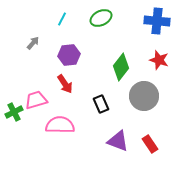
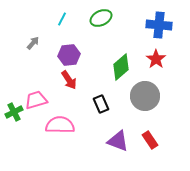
blue cross: moved 2 px right, 4 px down
red star: moved 3 px left, 1 px up; rotated 18 degrees clockwise
green diamond: rotated 12 degrees clockwise
red arrow: moved 4 px right, 4 px up
gray circle: moved 1 px right
red rectangle: moved 4 px up
